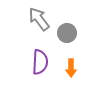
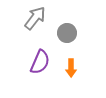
gray arrow: moved 4 px left, 1 px up; rotated 75 degrees clockwise
purple semicircle: rotated 20 degrees clockwise
